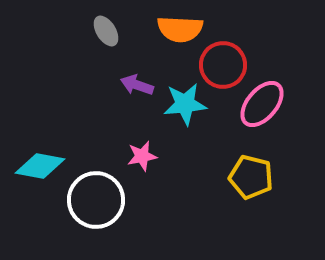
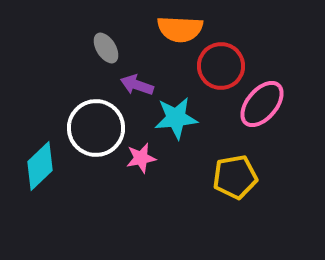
gray ellipse: moved 17 px down
red circle: moved 2 px left, 1 px down
cyan star: moved 9 px left, 14 px down
pink star: moved 1 px left, 2 px down
cyan diamond: rotated 54 degrees counterclockwise
yellow pentagon: moved 16 px left; rotated 24 degrees counterclockwise
white circle: moved 72 px up
